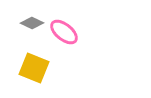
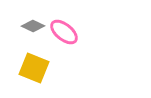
gray diamond: moved 1 px right, 3 px down
